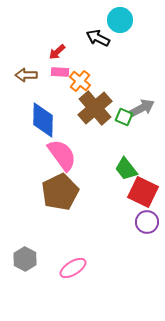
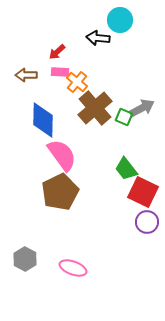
black arrow: rotated 20 degrees counterclockwise
orange cross: moved 3 px left, 1 px down
pink ellipse: rotated 52 degrees clockwise
